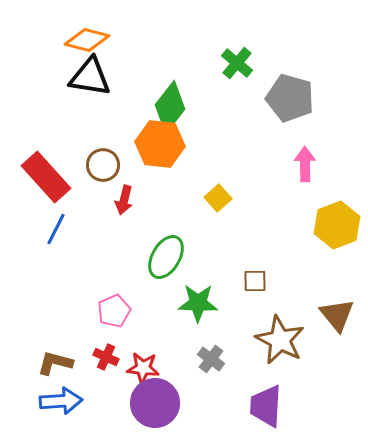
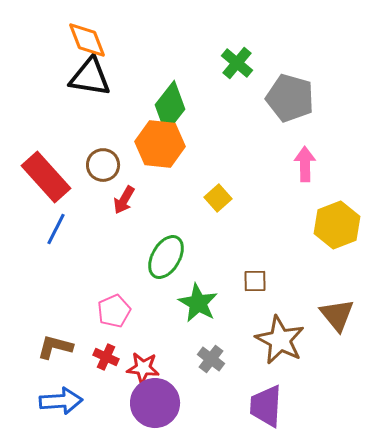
orange diamond: rotated 54 degrees clockwise
red arrow: rotated 16 degrees clockwise
green star: rotated 27 degrees clockwise
brown L-shape: moved 16 px up
